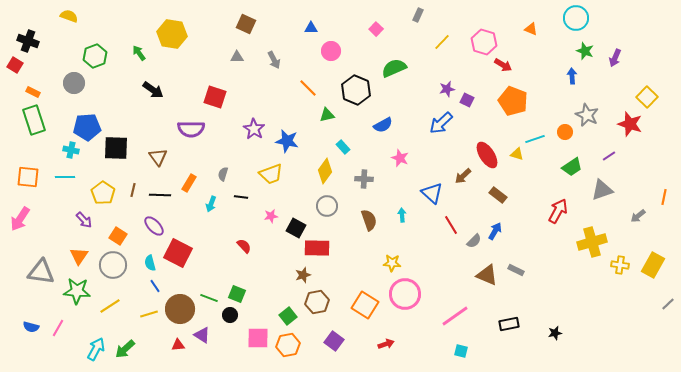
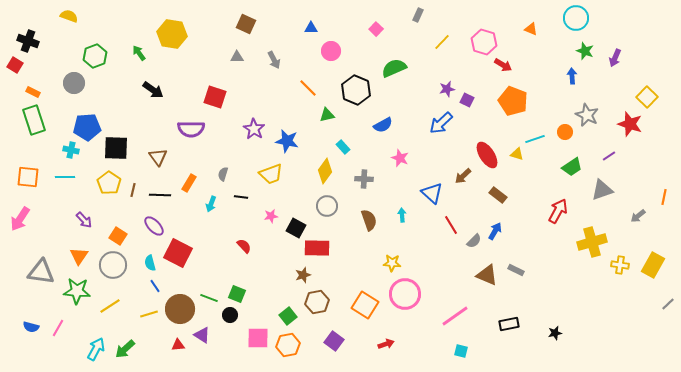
yellow pentagon at (103, 193): moved 6 px right, 10 px up
